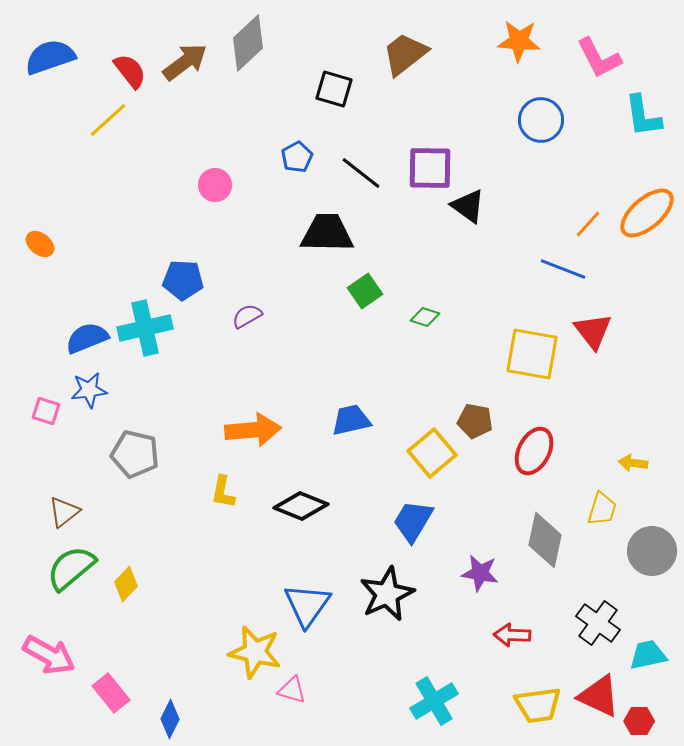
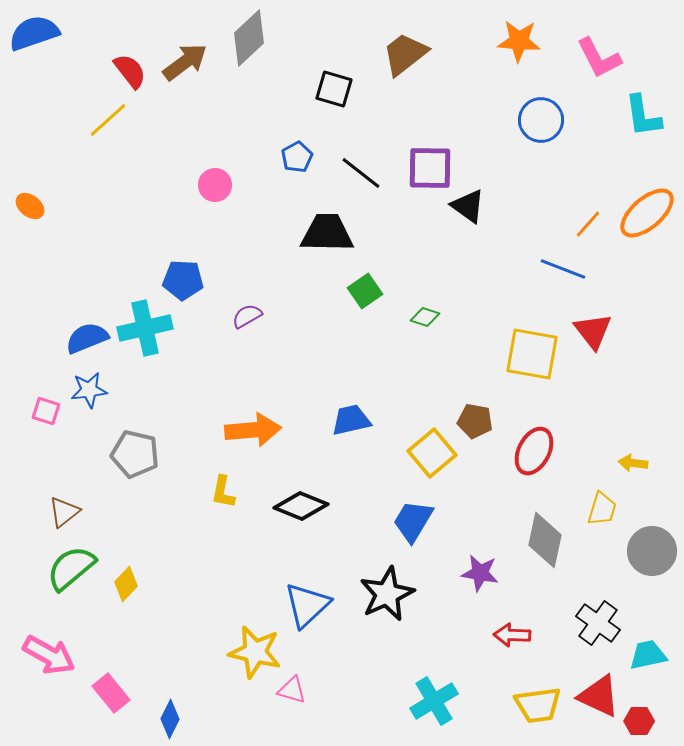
gray diamond at (248, 43): moved 1 px right, 5 px up
blue semicircle at (50, 57): moved 16 px left, 24 px up
orange ellipse at (40, 244): moved 10 px left, 38 px up
blue triangle at (307, 605): rotated 12 degrees clockwise
